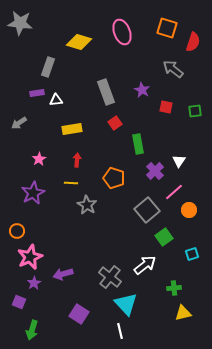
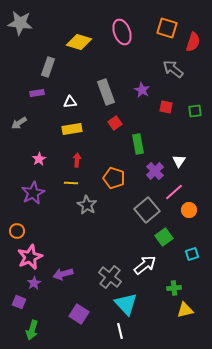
white triangle at (56, 100): moved 14 px right, 2 px down
yellow triangle at (183, 313): moved 2 px right, 3 px up
